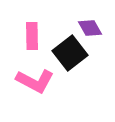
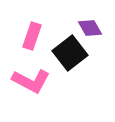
pink rectangle: rotated 20 degrees clockwise
pink L-shape: moved 4 px left
